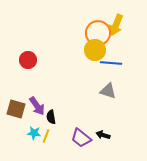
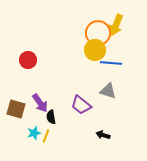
purple arrow: moved 3 px right, 3 px up
cyan star: rotated 24 degrees counterclockwise
purple trapezoid: moved 33 px up
